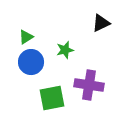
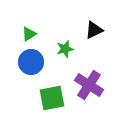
black triangle: moved 7 px left, 7 px down
green triangle: moved 3 px right, 3 px up
green star: moved 1 px up
purple cross: rotated 24 degrees clockwise
